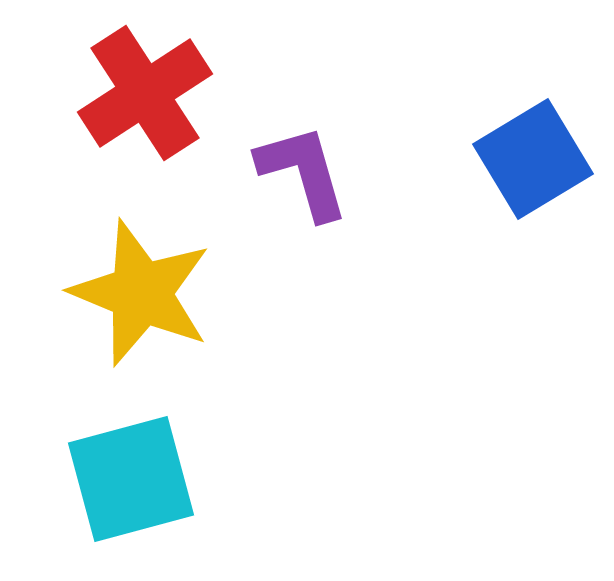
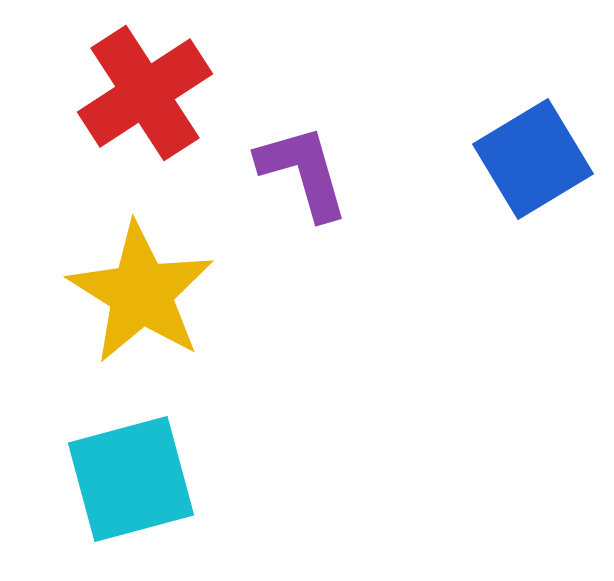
yellow star: rotated 10 degrees clockwise
